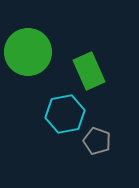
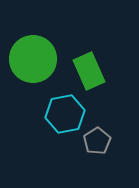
green circle: moved 5 px right, 7 px down
gray pentagon: rotated 20 degrees clockwise
